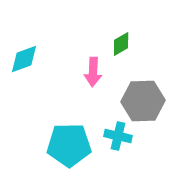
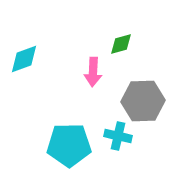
green diamond: rotated 15 degrees clockwise
